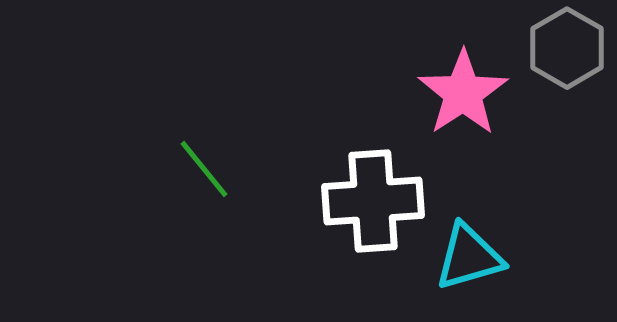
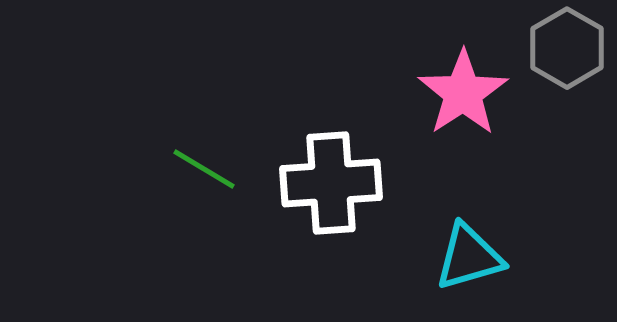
green line: rotated 20 degrees counterclockwise
white cross: moved 42 px left, 18 px up
